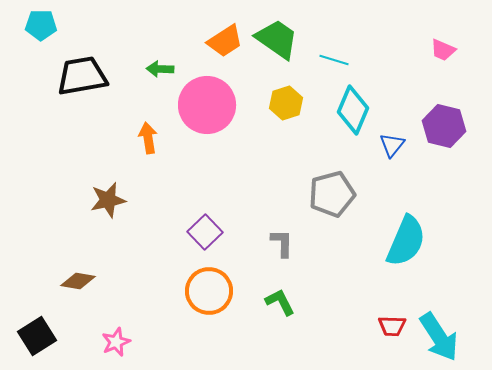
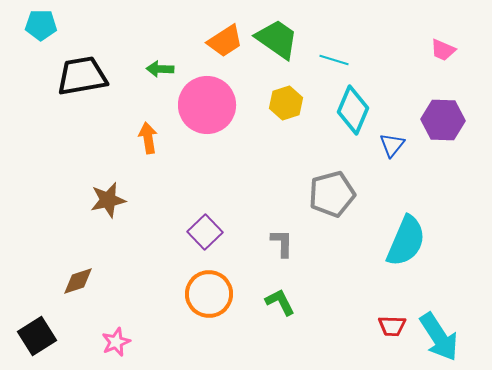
purple hexagon: moved 1 px left, 6 px up; rotated 12 degrees counterclockwise
brown diamond: rotated 28 degrees counterclockwise
orange circle: moved 3 px down
